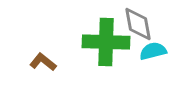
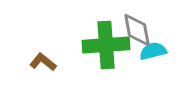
gray diamond: moved 1 px left, 6 px down
green cross: moved 3 px down; rotated 6 degrees counterclockwise
